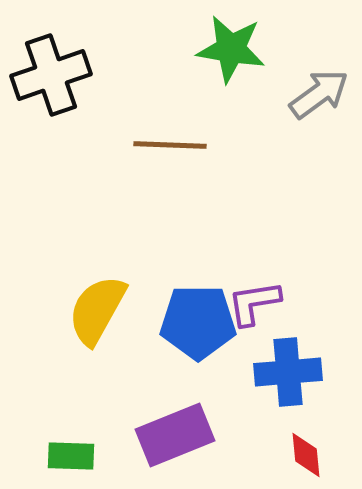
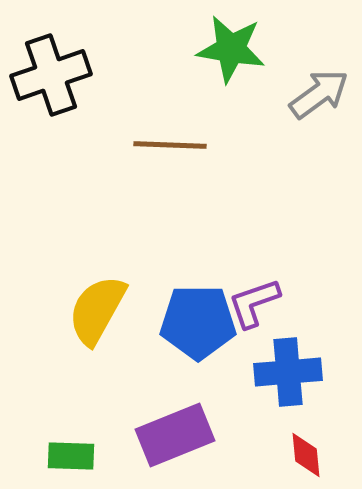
purple L-shape: rotated 10 degrees counterclockwise
